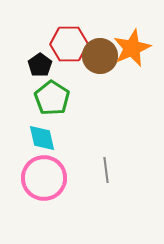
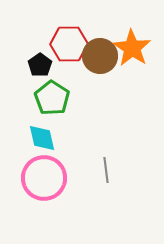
orange star: rotated 15 degrees counterclockwise
